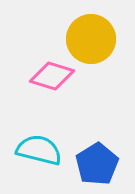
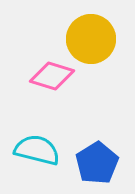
cyan semicircle: moved 2 px left
blue pentagon: moved 1 px up
